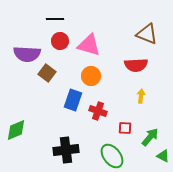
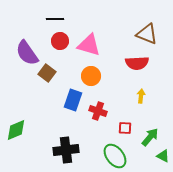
purple semicircle: moved 1 px up; rotated 52 degrees clockwise
red semicircle: moved 1 px right, 2 px up
green ellipse: moved 3 px right
